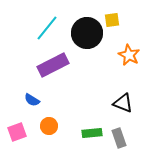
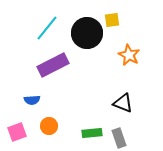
blue semicircle: rotated 35 degrees counterclockwise
